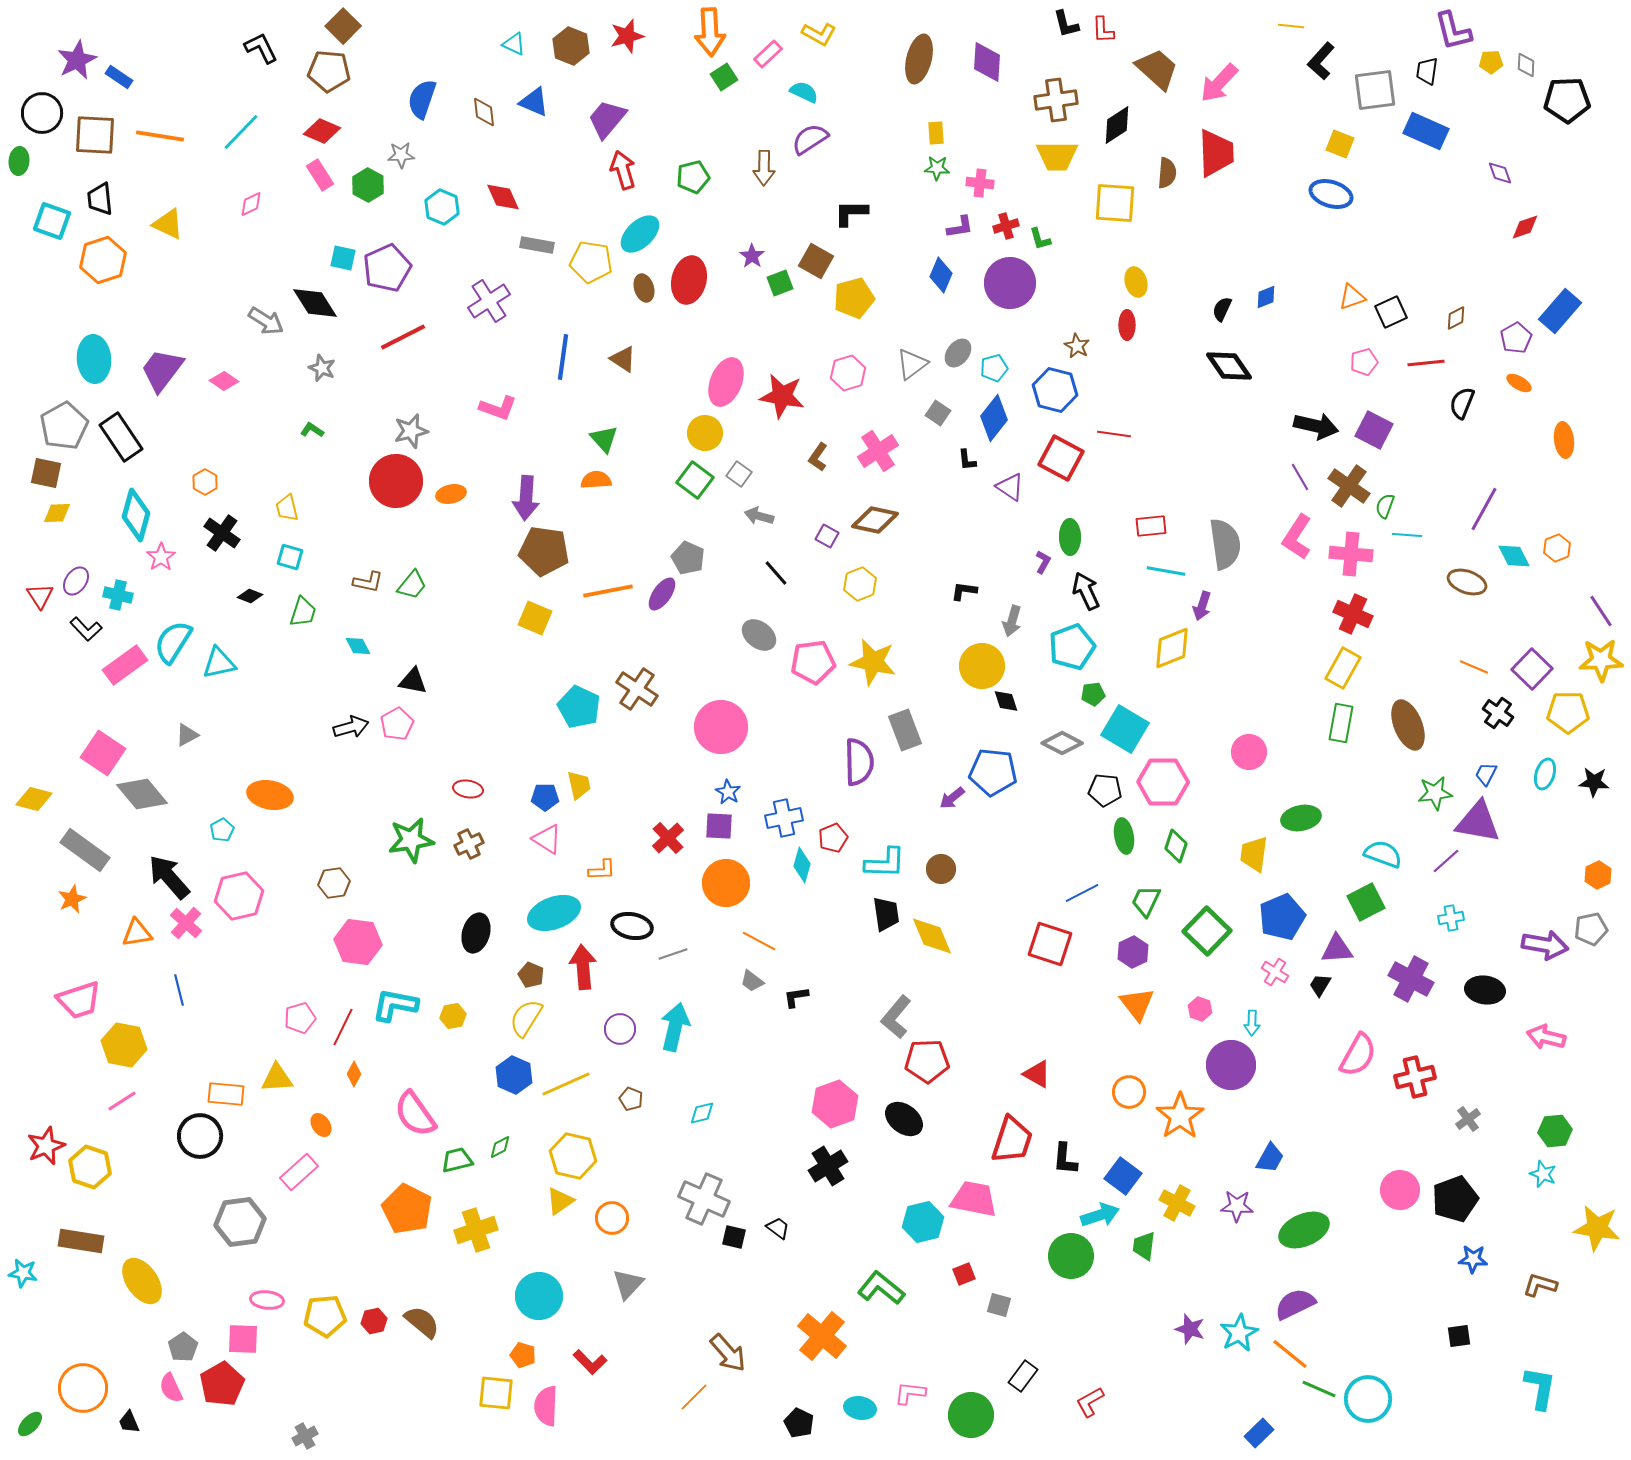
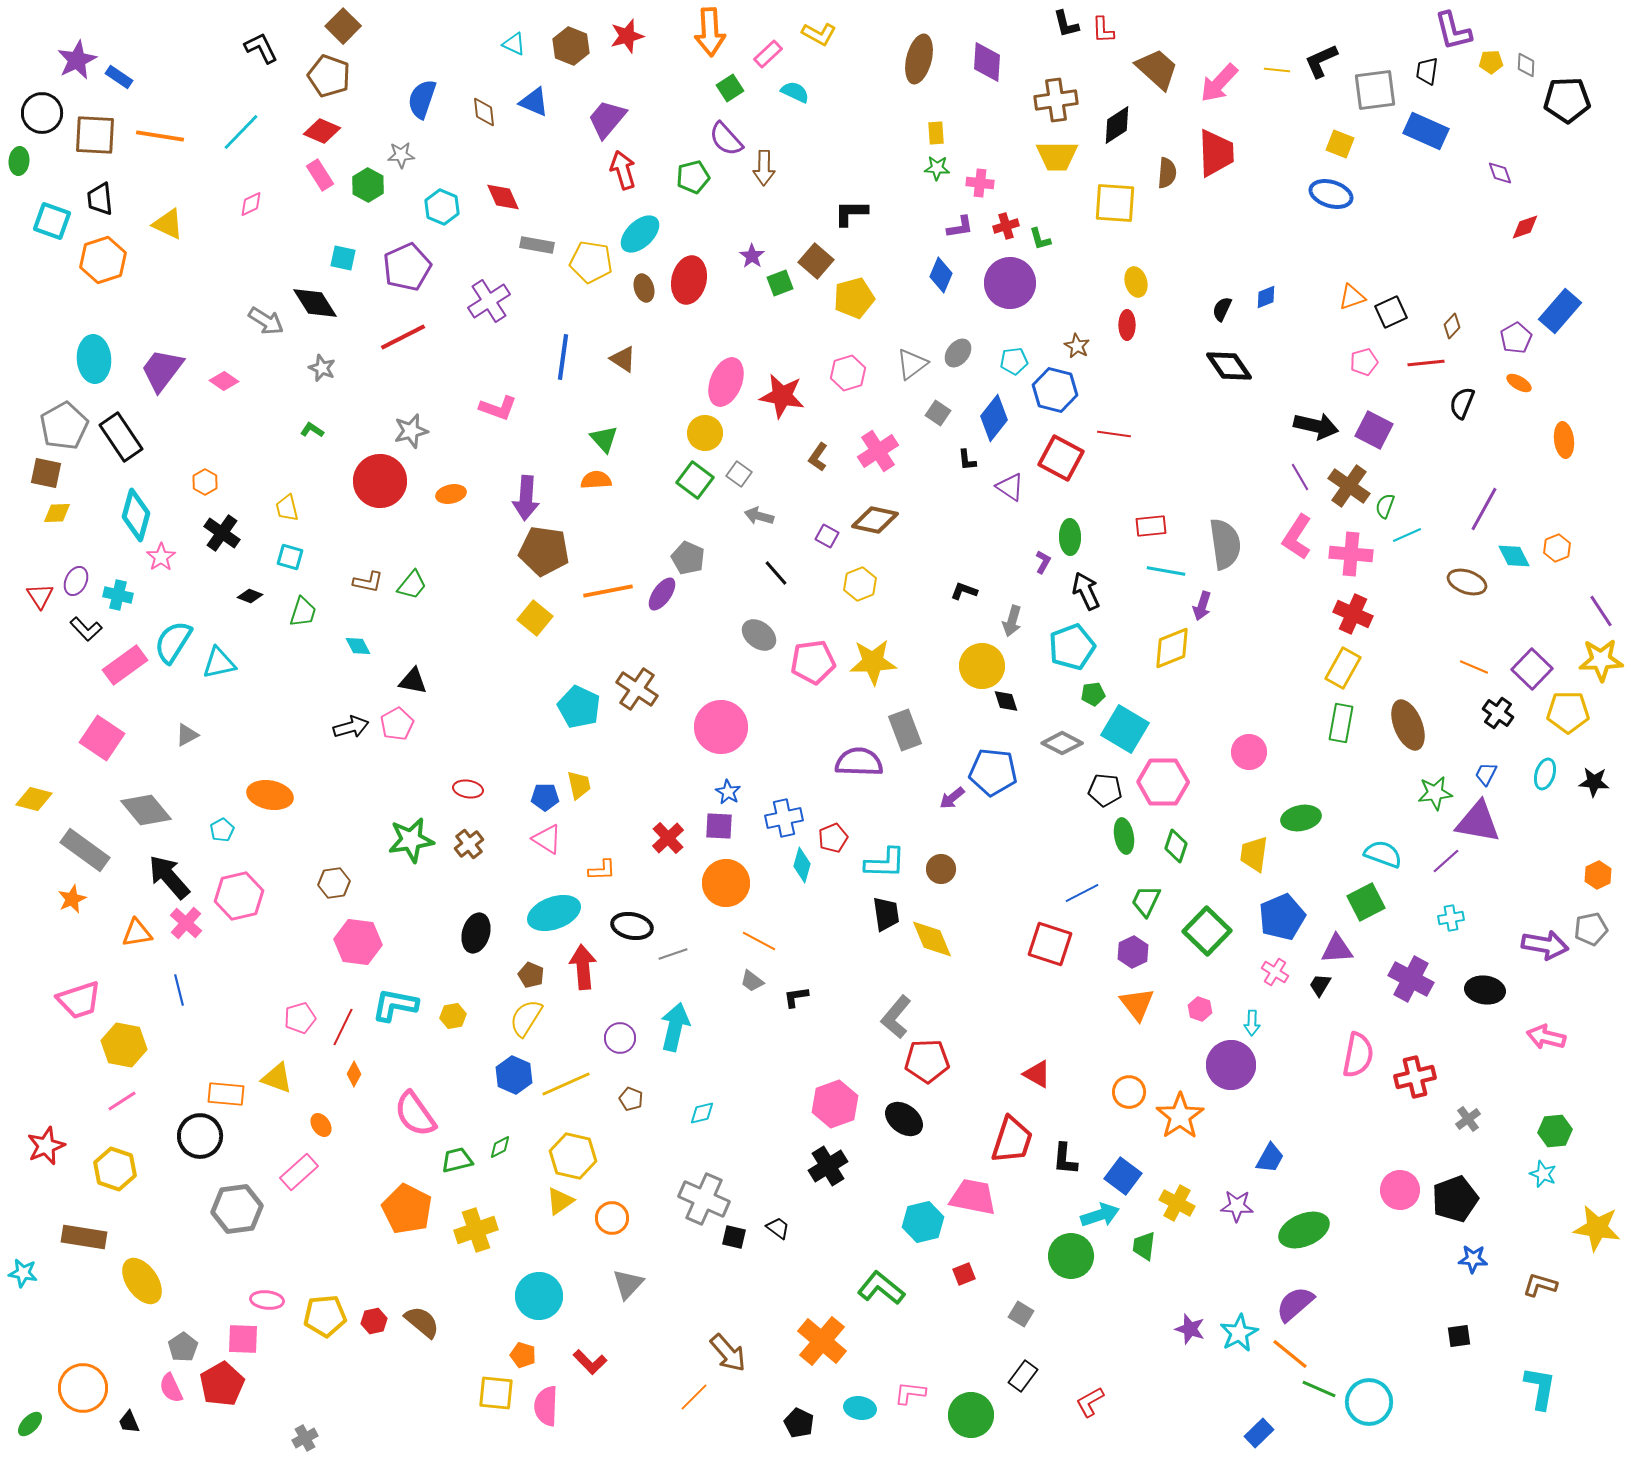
yellow line at (1291, 26): moved 14 px left, 44 px down
black L-shape at (1321, 61): rotated 24 degrees clockwise
brown pentagon at (329, 71): moved 5 px down; rotated 15 degrees clockwise
green square at (724, 77): moved 6 px right, 11 px down
cyan semicircle at (804, 92): moved 9 px left
purple semicircle at (810, 139): moved 84 px left; rotated 99 degrees counterclockwise
brown square at (816, 261): rotated 12 degrees clockwise
purple pentagon at (387, 268): moved 20 px right, 1 px up
brown diamond at (1456, 318): moved 4 px left, 8 px down; rotated 20 degrees counterclockwise
cyan pentagon at (994, 368): moved 20 px right, 7 px up; rotated 8 degrees clockwise
red circle at (396, 481): moved 16 px left
cyan line at (1407, 535): rotated 28 degrees counterclockwise
purple ellipse at (76, 581): rotated 8 degrees counterclockwise
black L-shape at (964, 591): rotated 12 degrees clockwise
yellow square at (535, 618): rotated 16 degrees clockwise
yellow star at (873, 662): rotated 15 degrees counterclockwise
pink square at (103, 753): moved 1 px left, 15 px up
purple semicircle at (859, 762): rotated 87 degrees counterclockwise
gray diamond at (142, 794): moved 4 px right, 16 px down
brown cross at (469, 844): rotated 12 degrees counterclockwise
yellow diamond at (932, 936): moved 3 px down
purple circle at (620, 1029): moved 9 px down
pink semicircle at (1358, 1055): rotated 18 degrees counterclockwise
yellow triangle at (277, 1078): rotated 24 degrees clockwise
yellow hexagon at (90, 1167): moved 25 px right, 2 px down
pink trapezoid at (974, 1199): moved 1 px left, 2 px up
gray hexagon at (240, 1222): moved 3 px left, 13 px up
brown rectangle at (81, 1241): moved 3 px right, 4 px up
purple semicircle at (1295, 1304): rotated 15 degrees counterclockwise
gray square at (999, 1305): moved 22 px right, 9 px down; rotated 15 degrees clockwise
orange cross at (822, 1336): moved 5 px down
cyan circle at (1368, 1399): moved 1 px right, 3 px down
gray cross at (305, 1436): moved 2 px down
